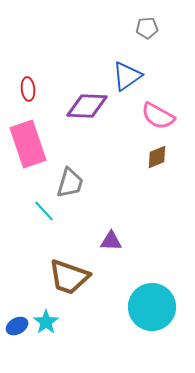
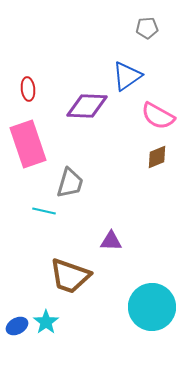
cyan line: rotated 35 degrees counterclockwise
brown trapezoid: moved 1 px right, 1 px up
